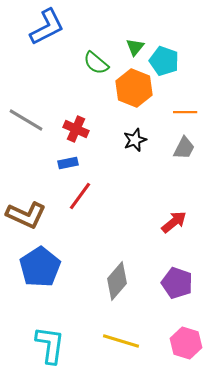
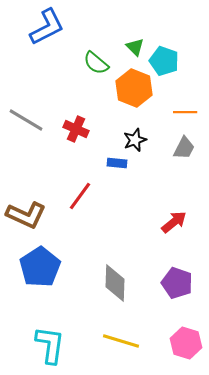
green triangle: rotated 24 degrees counterclockwise
blue rectangle: moved 49 px right; rotated 18 degrees clockwise
gray diamond: moved 2 px left, 2 px down; rotated 39 degrees counterclockwise
